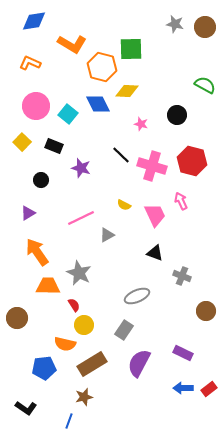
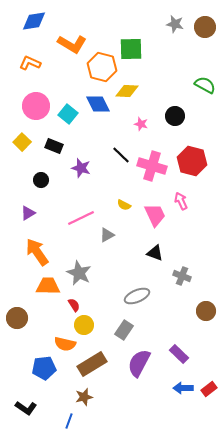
black circle at (177, 115): moved 2 px left, 1 px down
purple rectangle at (183, 353): moved 4 px left, 1 px down; rotated 18 degrees clockwise
